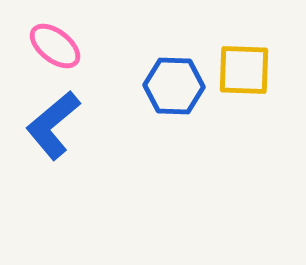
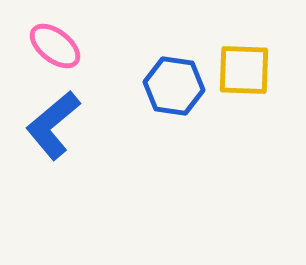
blue hexagon: rotated 6 degrees clockwise
